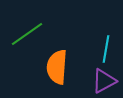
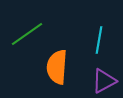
cyan line: moved 7 px left, 9 px up
